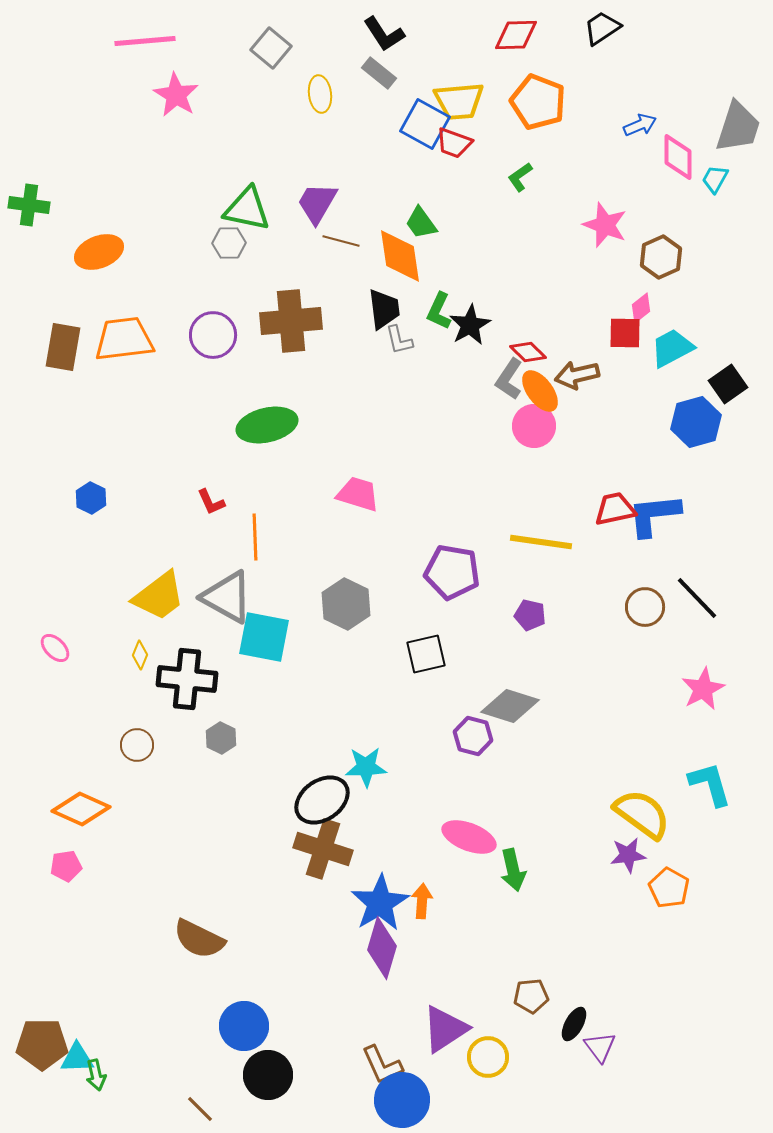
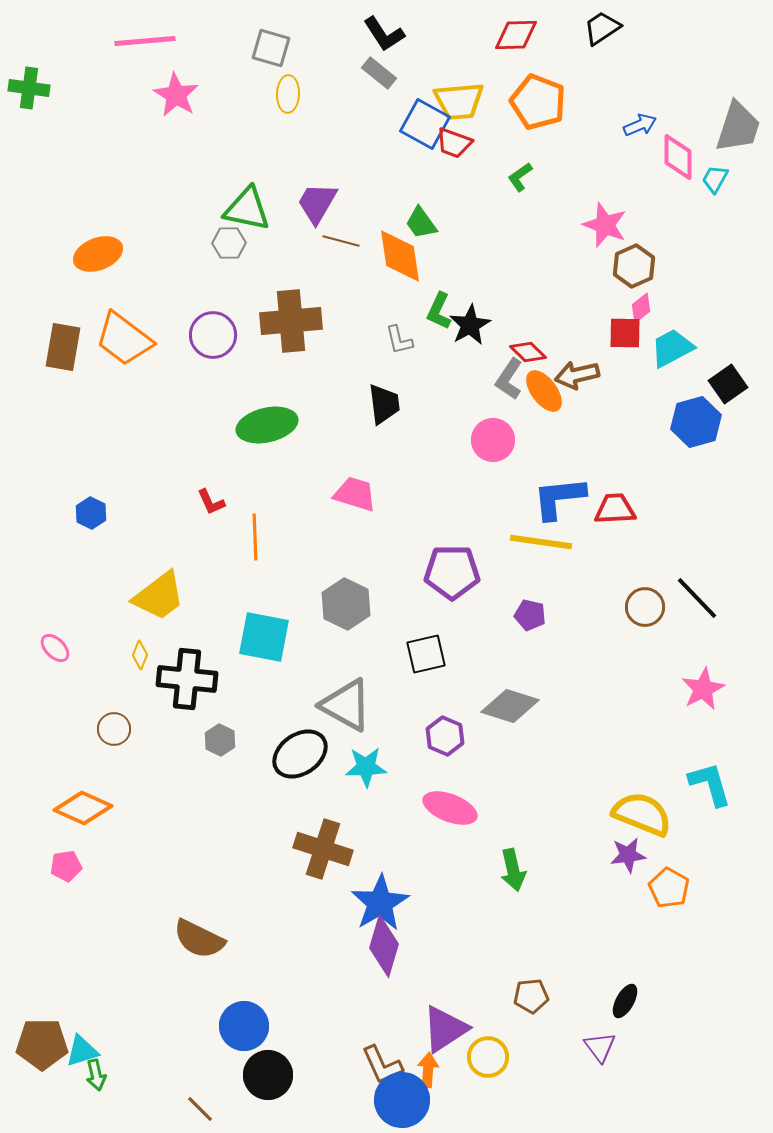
gray square at (271, 48): rotated 24 degrees counterclockwise
yellow ellipse at (320, 94): moved 32 px left; rotated 9 degrees clockwise
green cross at (29, 205): moved 117 px up
orange ellipse at (99, 252): moved 1 px left, 2 px down
brown hexagon at (661, 257): moved 27 px left, 9 px down
black trapezoid at (384, 309): moved 95 px down
orange trapezoid at (124, 339): rotated 136 degrees counterclockwise
orange ellipse at (540, 391): moved 4 px right
pink circle at (534, 426): moved 41 px left, 14 px down
pink trapezoid at (358, 494): moved 3 px left
blue hexagon at (91, 498): moved 15 px down
red trapezoid at (615, 509): rotated 9 degrees clockwise
blue L-shape at (654, 515): moved 95 px left, 17 px up
purple pentagon at (452, 572): rotated 10 degrees counterclockwise
gray triangle at (227, 597): moved 119 px right, 108 px down
purple hexagon at (473, 736): moved 28 px left; rotated 9 degrees clockwise
gray hexagon at (221, 738): moved 1 px left, 2 px down
brown circle at (137, 745): moved 23 px left, 16 px up
black ellipse at (322, 800): moved 22 px left, 46 px up
orange diamond at (81, 809): moved 2 px right, 1 px up
yellow semicircle at (642, 814): rotated 14 degrees counterclockwise
pink ellipse at (469, 837): moved 19 px left, 29 px up
orange arrow at (422, 901): moved 6 px right, 169 px down
purple diamond at (382, 948): moved 2 px right, 2 px up
black ellipse at (574, 1024): moved 51 px right, 23 px up
cyan triangle at (77, 1058): moved 5 px right, 7 px up; rotated 15 degrees counterclockwise
